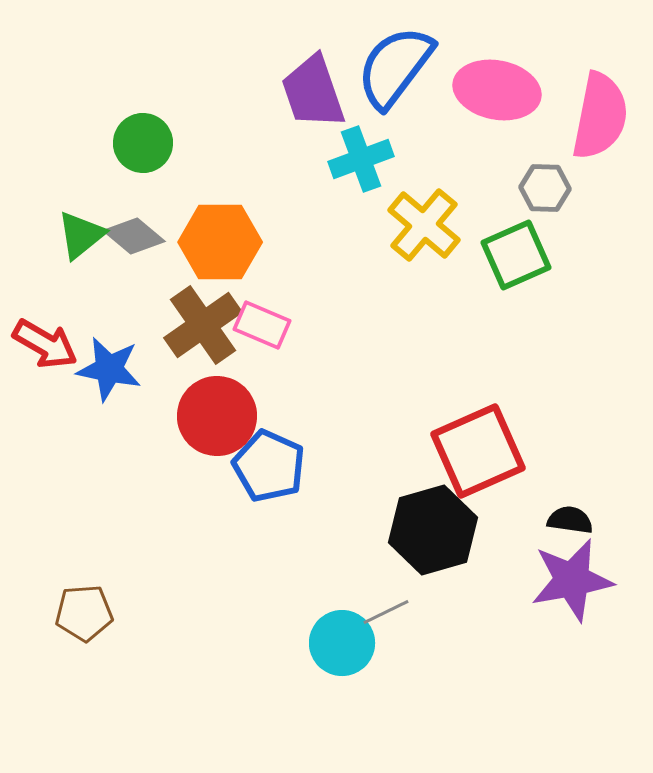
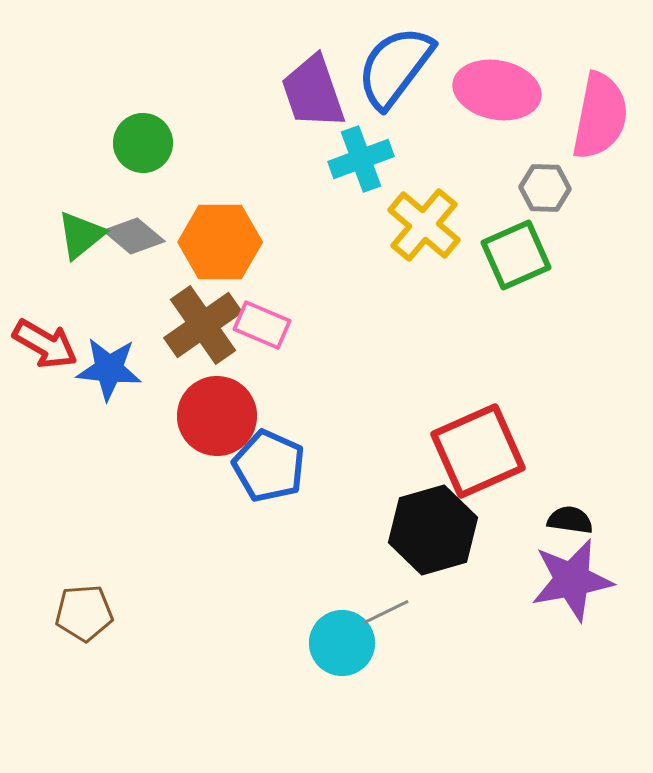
blue star: rotated 6 degrees counterclockwise
